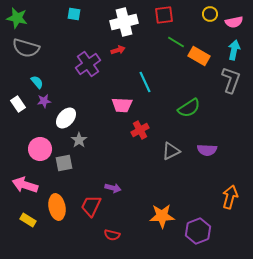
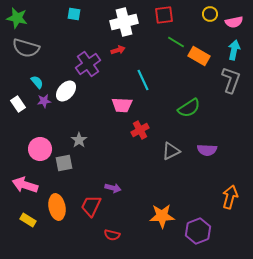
cyan line: moved 2 px left, 2 px up
white ellipse: moved 27 px up
